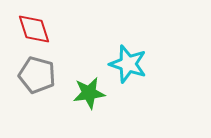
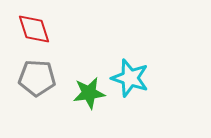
cyan star: moved 2 px right, 14 px down
gray pentagon: moved 3 px down; rotated 12 degrees counterclockwise
